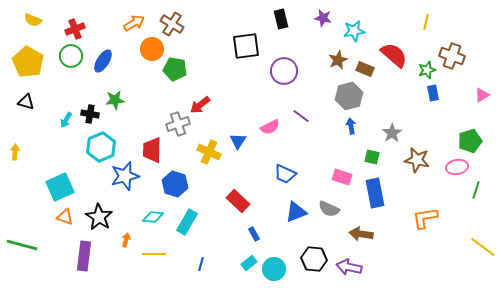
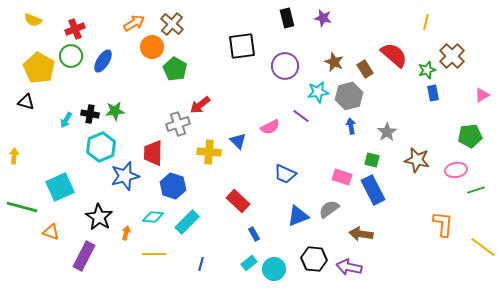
black rectangle at (281, 19): moved 6 px right, 1 px up
brown cross at (172, 24): rotated 10 degrees clockwise
cyan star at (354, 31): moved 36 px left, 61 px down
black square at (246, 46): moved 4 px left
orange circle at (152, 49): moved 2 px up
brown cross at (452, 56): rotated 25 degrees clockwise
brown star at (338, 60): moved 4 px left, 2 px down; rotated 24 degrees counterclockwise
yellow pentagon at (28, 62): moved 11 px right, 6 px down
green pentagon at (175, 69): rotated 20 degrees clockwise
brown rectangle at (365, 69): rotated 36 degrees clockwise
purple circle at (284, 71): moved 1 px right, 5 px up
green star at (115, 100): moved 11 px down
gray star at (392, 133): moved 5 px left, 1 px up
blue triangle at (238, 141): rotated 18 degrees counterclockwise
green pentagon at (470, 141): moved 5 px up; rotated 10 degrees clockwise
red trapezoid at (152, 150): moved 1 px right, 3 px down
yellow arrow at (15, 152): moved 1 px left, 4 px down
yellow cross at (209, 152): rotated 20 degrees counterclockwise
green square at (372, 157): moved 3 px down
pink ellipse at (457, 167): moved 1 px left, 3 px down
blue hexagon at (175, 184): moved 2 px left, 2 px down
green line at (476, 190): rotated 54 degrees clockwise
blue rectangle at (375, 193): moved 2 px left, 3 px up; rotated 16 degrees counterclockwise
gray semicircle at (329, 209): rotated 120 degrees clockwise
blue triangle at (296, 212): moved 2 px right, 4 px down
orange triangle at (65, 217): moved 14 px left, 15 px down
orange L-shape at (425, 218): moved 18 px right, 6 px down; rotated 104 degrees clockwise
cyan rectangle at (187, 222): rotated 15 degrees clockwise
orange arrow at (126, 240): moved 7 px up
green line at (22, 245): moved 38 px up
purple rectangle at (84, 256): rotated 20 degrees clockwise
